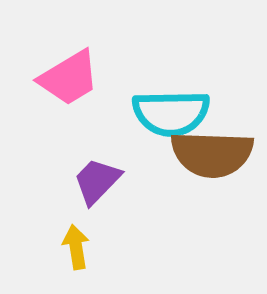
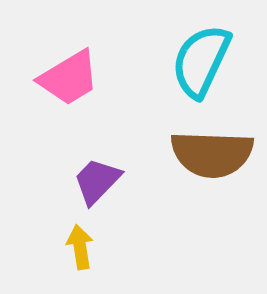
cyan semicircle: moved 30 px right, 52 px up; rotated 116 degrees clockwise
yellow arrow: moved 4 px right
